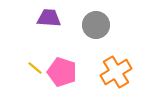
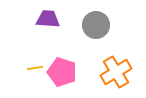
purple trapezoid: moved 1 px left, 1 px down
yellow line: rotated 49 degrees counterclockwise
